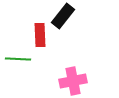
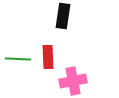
black rectangle: rotated 30 degrees counterclockwise
red rectangle: moved 8 px right, 22 px down
